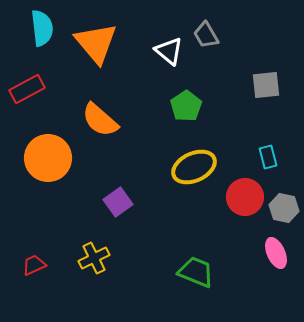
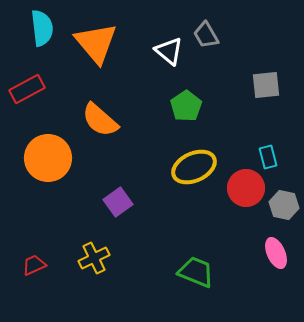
red circle: moved 1 px right, 9 px up
gray hexagon: moved 3 px up
